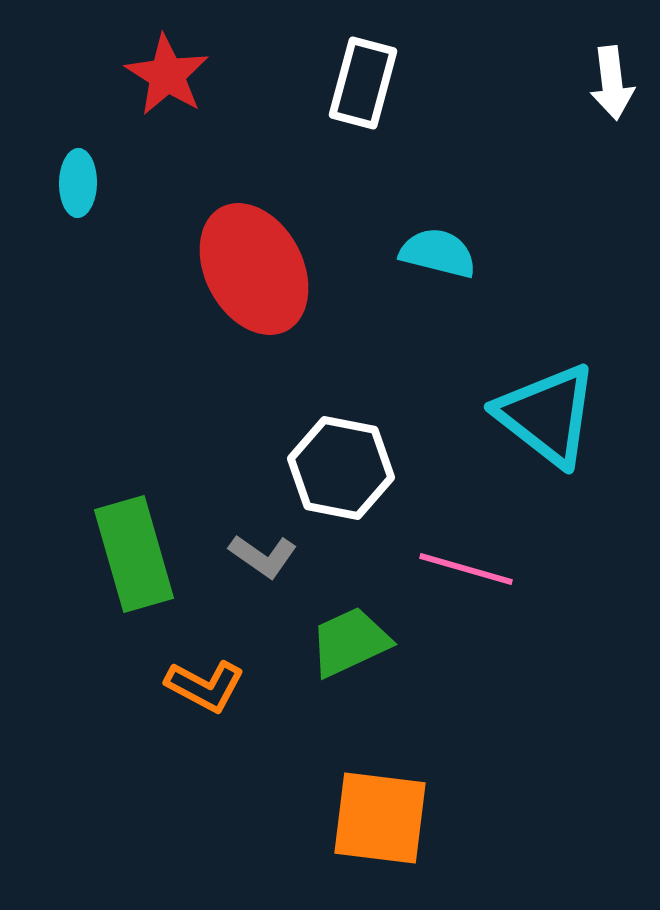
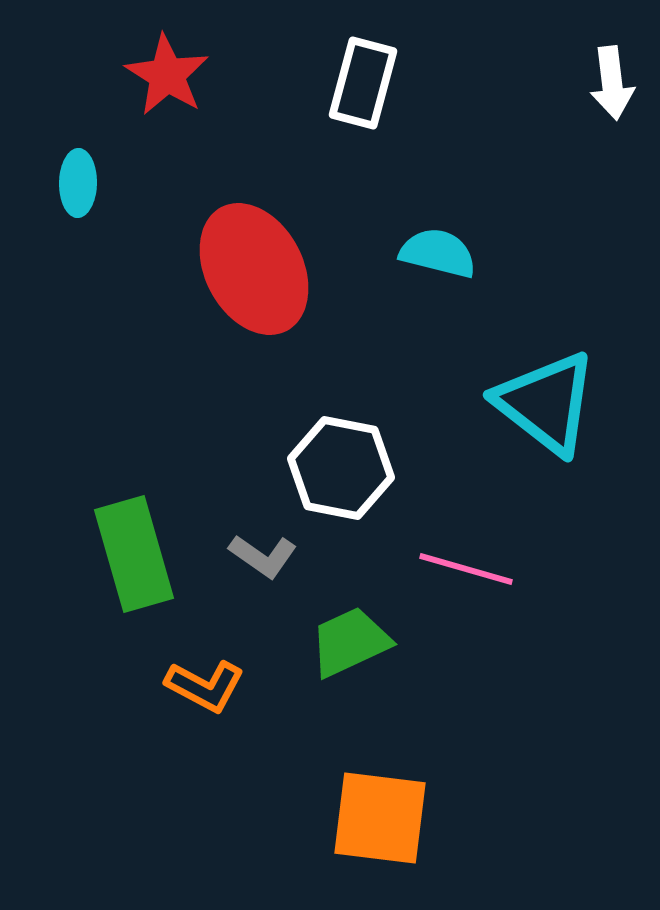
cyan triangle: moved 1 px left, 12 px up
